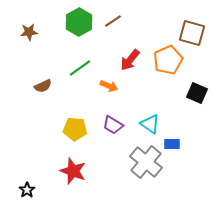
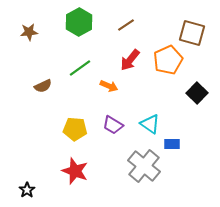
brown line: moved 13 px right, 4 px down
black square: rotated 20 degrees clockwise
gray cross: moved 2 px left, 4 px down
red star: moved 2 px right
